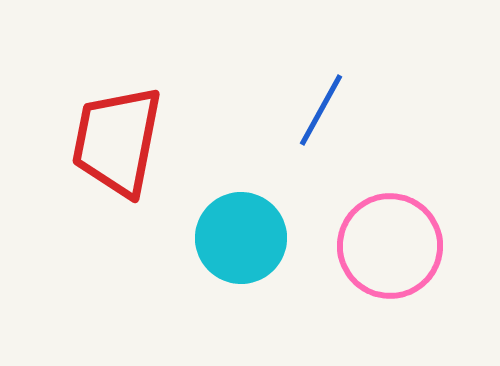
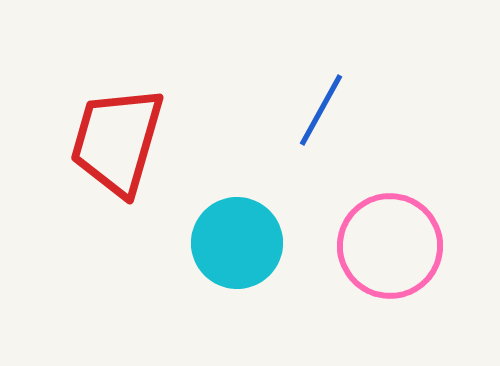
red trapezoid: rotated 5 degrees clockwise
cyan circle: moved 4 px left, 5 px down
